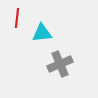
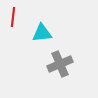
red line: moved 4 px left, 1 px up
